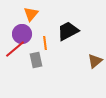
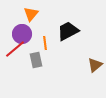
brown triangle: moved 4 px down
